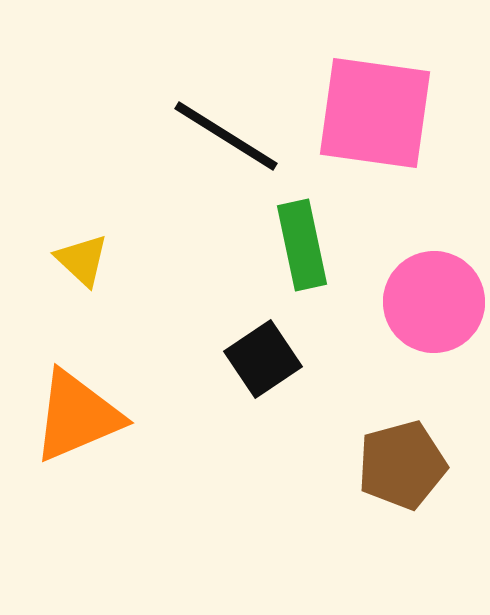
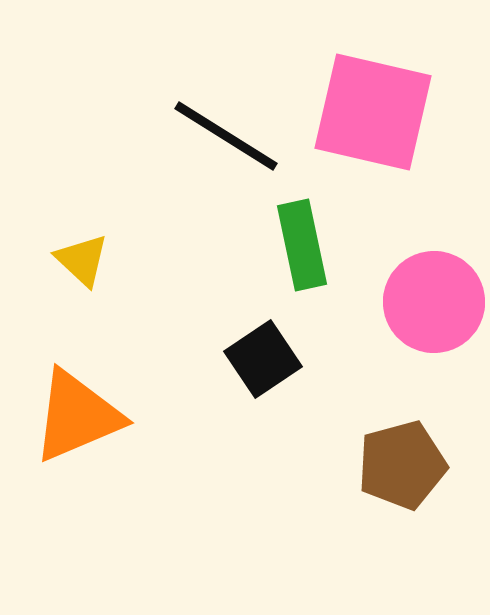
pink square: moved 2 px left, 1 px up; rotated 5 degrees clockwise
